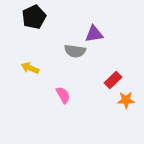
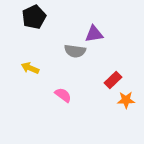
pink semicircle: rotated 24 degrees counterclockwise
